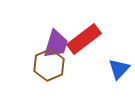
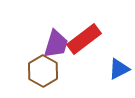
brown hexagon: moved 6 px left, 6 px down; rotated 8 degrees counterclockwise
blue triangle: rotated 20 degrees clockwise
